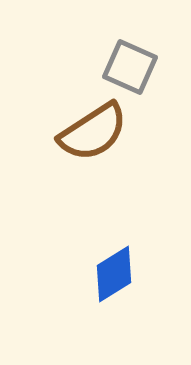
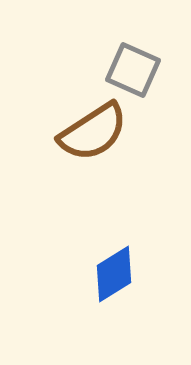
gray square: moved 3 px right, 3 px down
